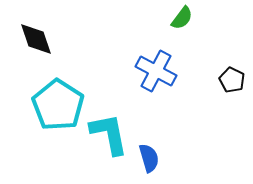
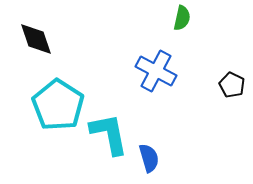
green semicircle: rotated 25 degrees counterclockwise
black pentagon: moved 5 px down
